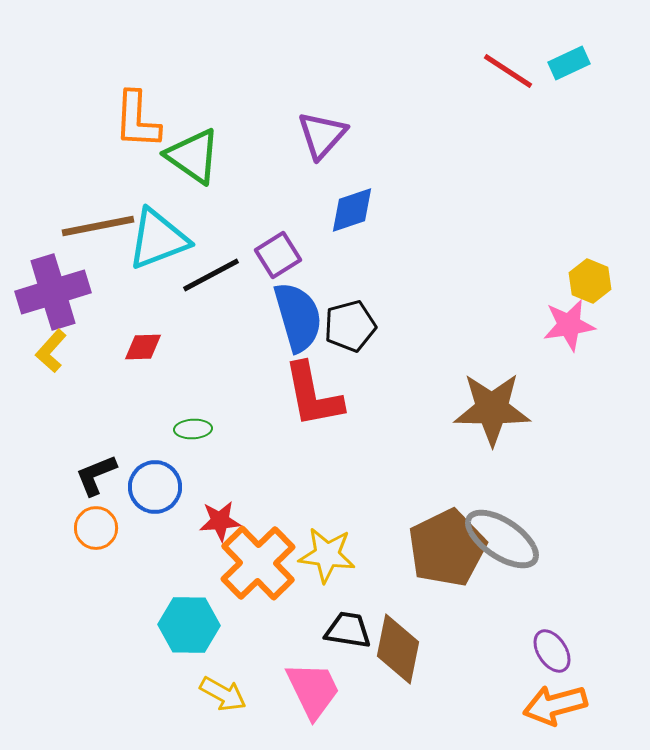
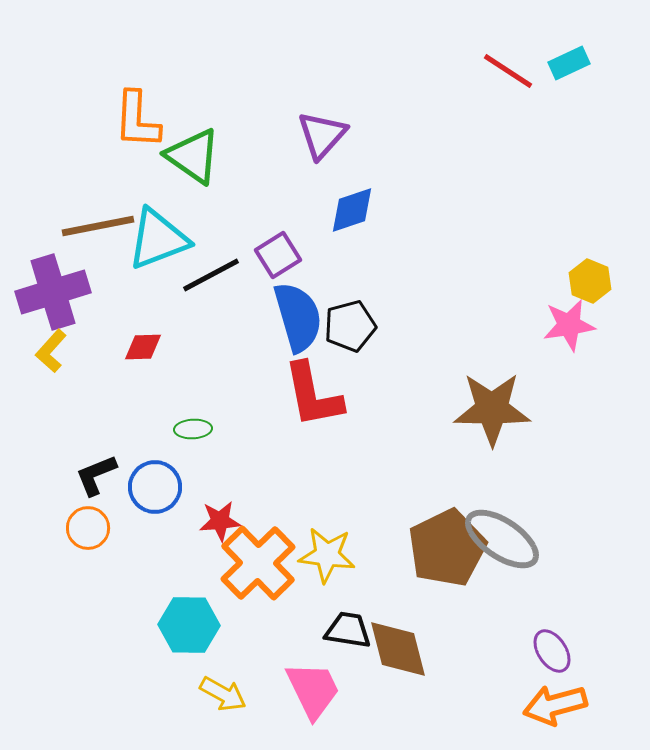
orange circle: moved 8 px left
brown diamond: rotated 26 degrees counterclockwise
